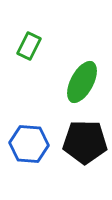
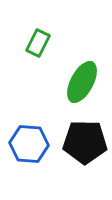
green rectangle: moved 9 px right, 3 px up
